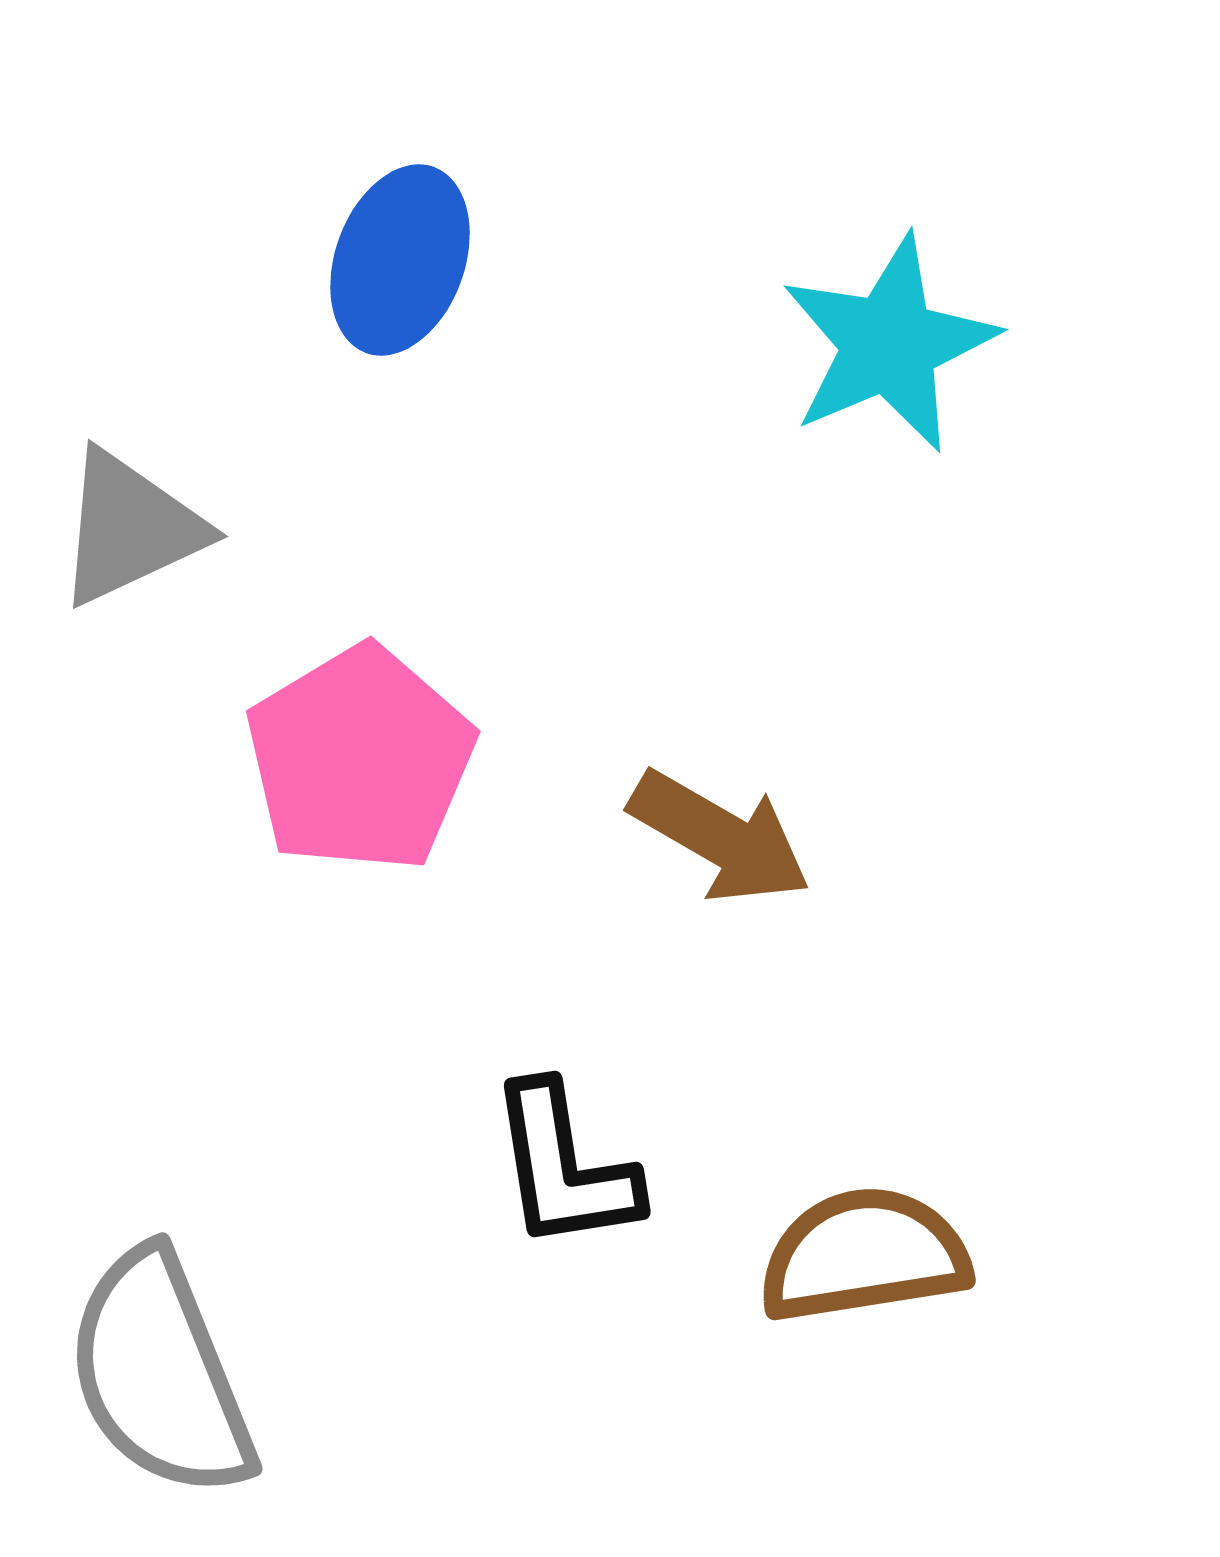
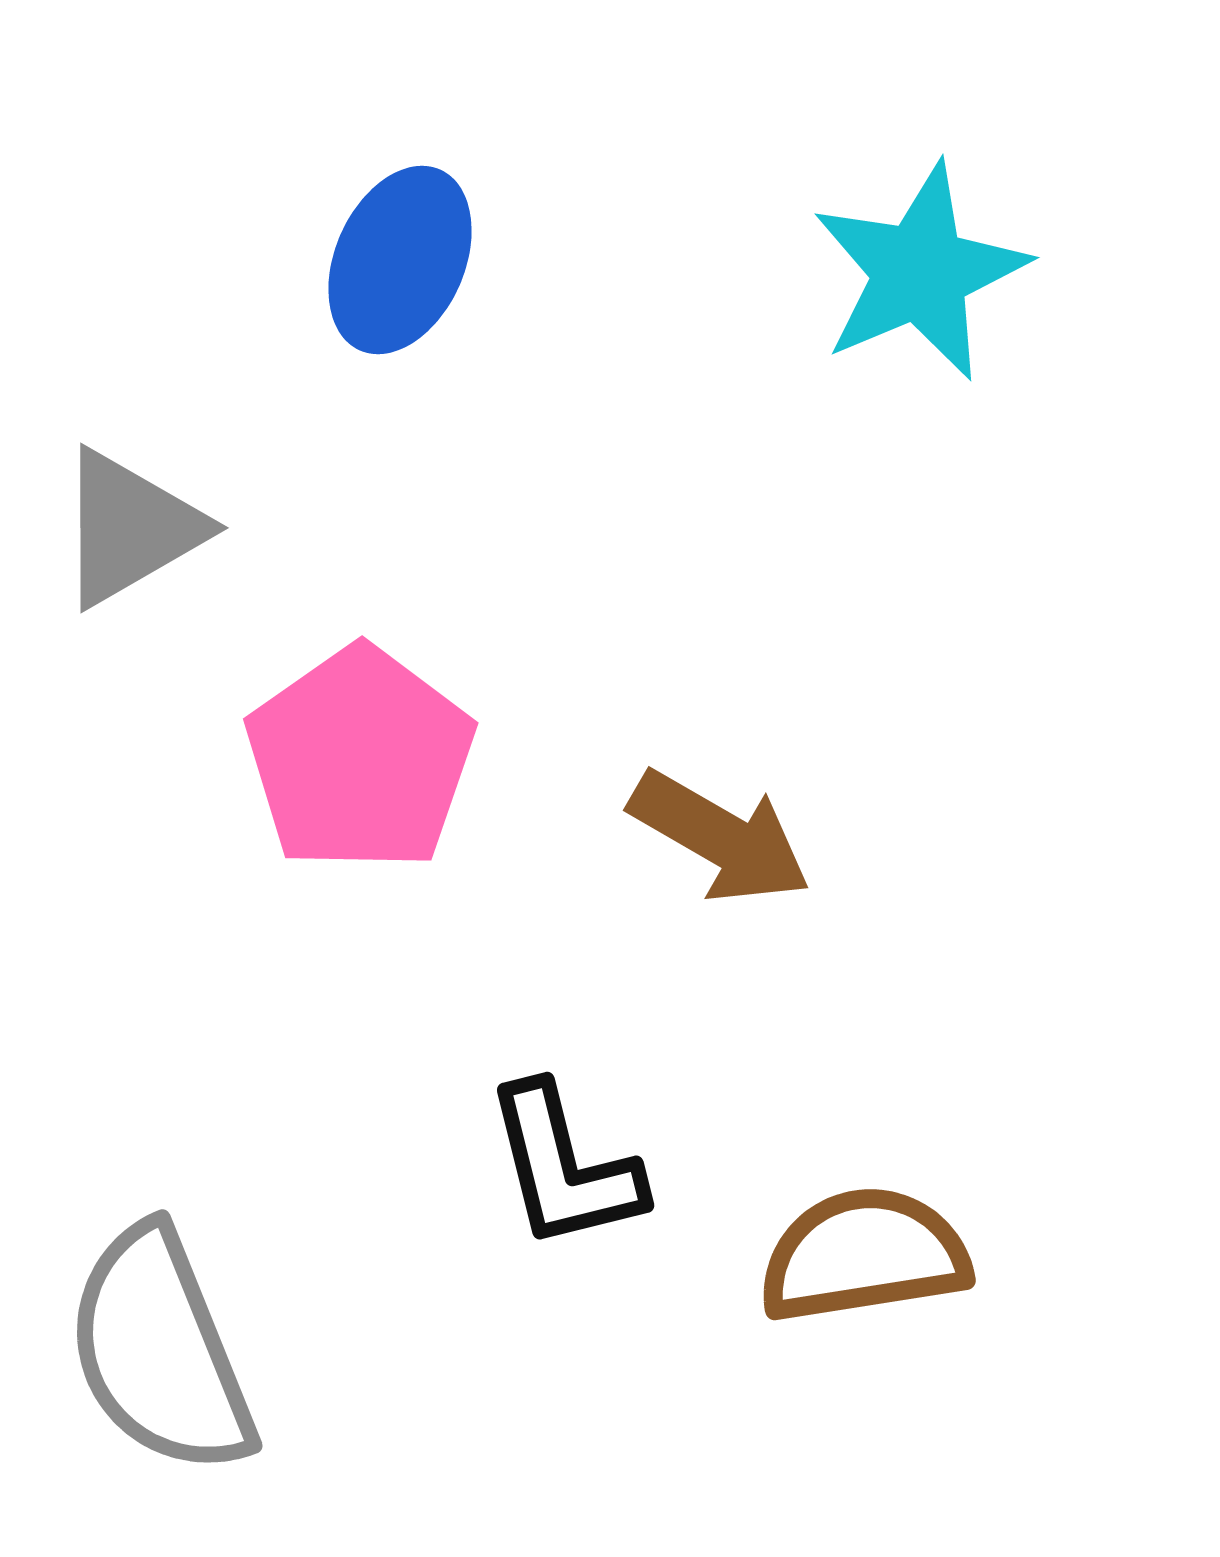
blue ellipse: rotated 4 degrees clockwise
cyan star: moved 31 px right, 72 px up
gray triangle: rotated 5 degrees counterclockwise
pink pentagon: rotated 4 degrees counterclockwise
black L-shape: rotated 5 degrees counterclockwise
gray semicircle: moved 23 px up
